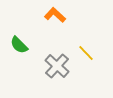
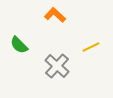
yellow line: moved 5 px right, 6 px up; rotated 72 degrees counterclockwise
